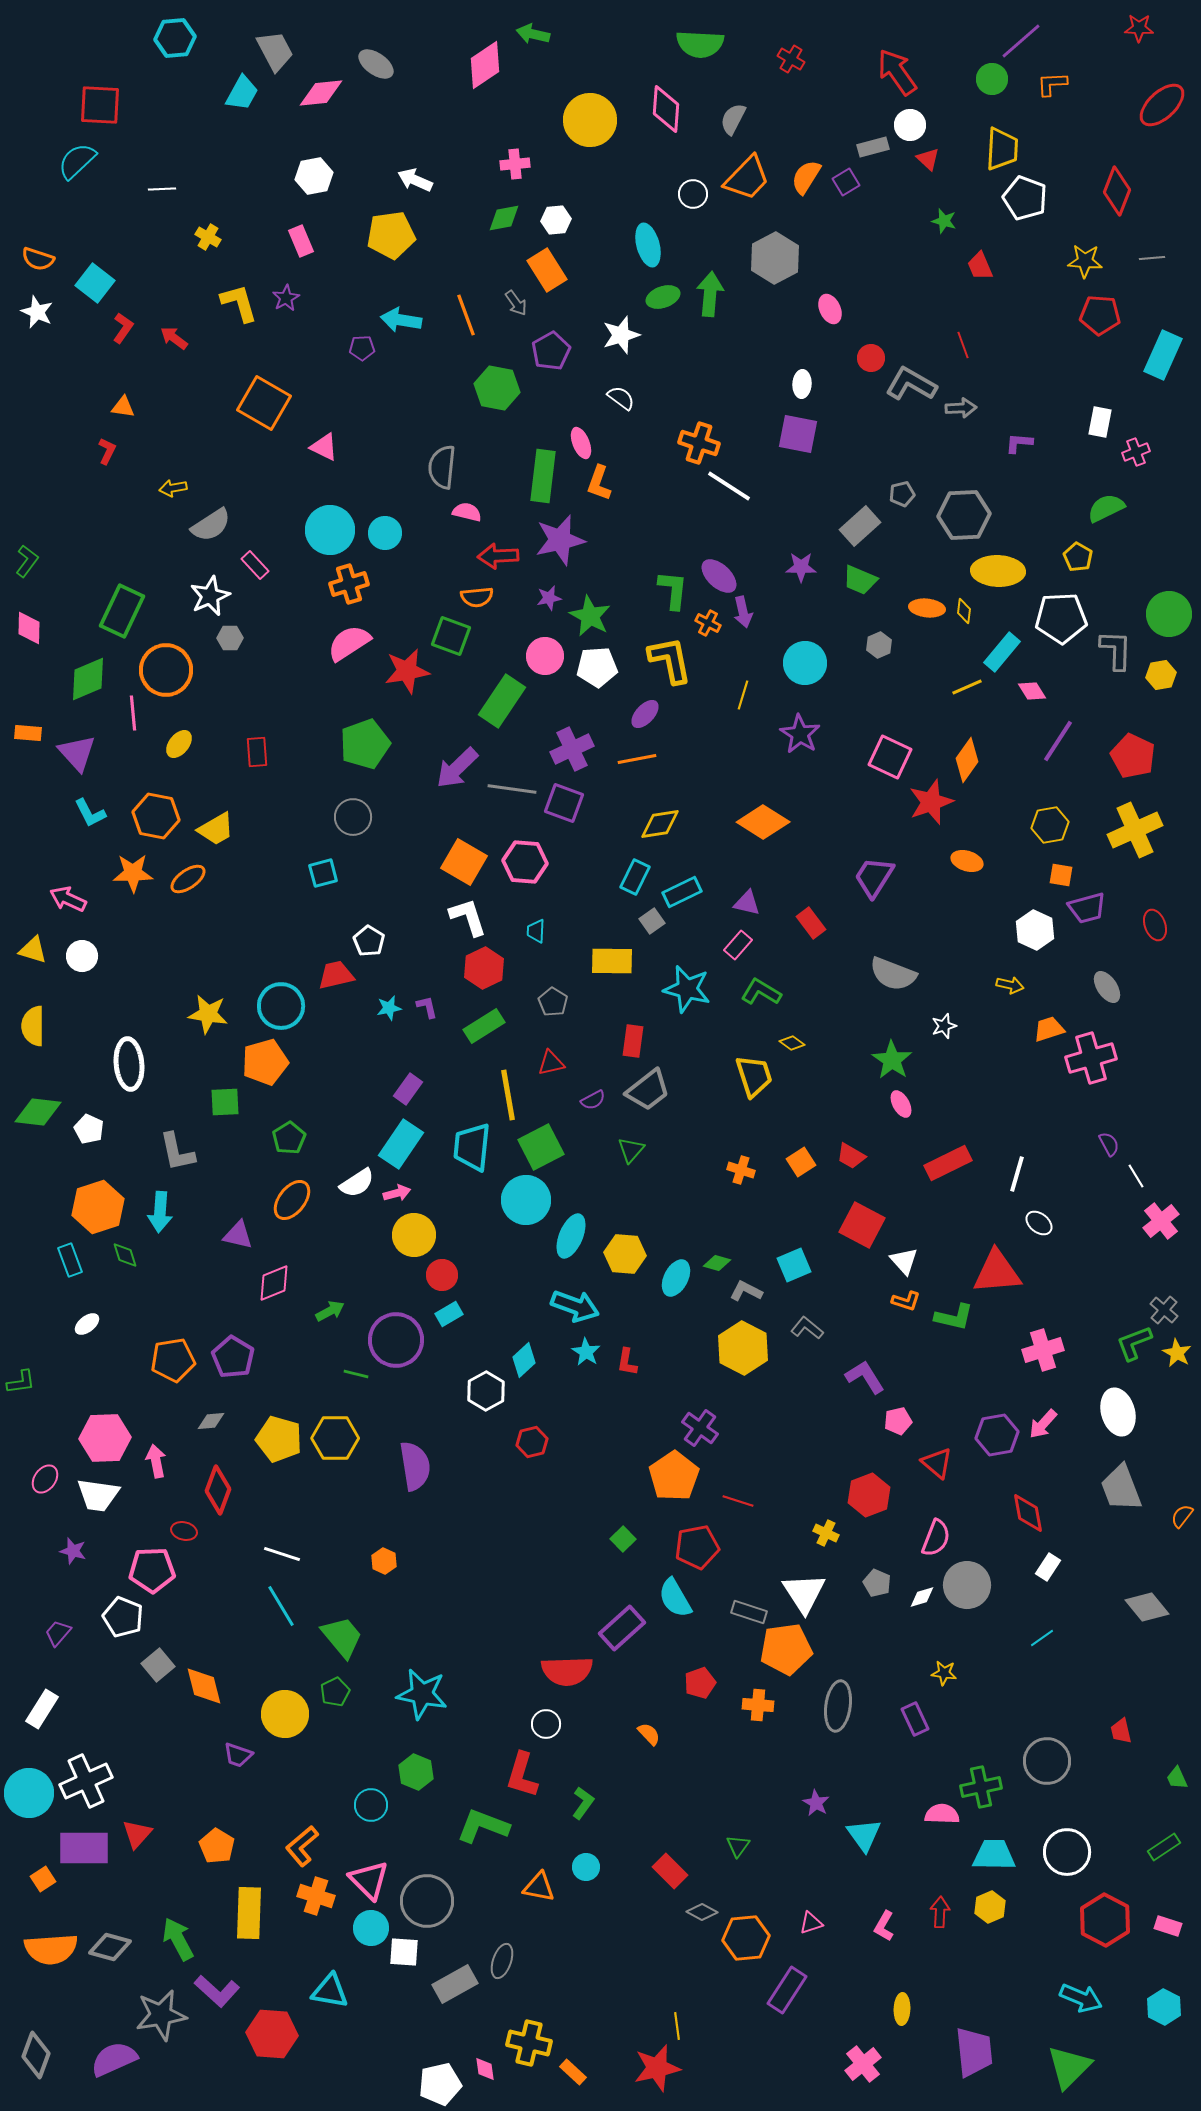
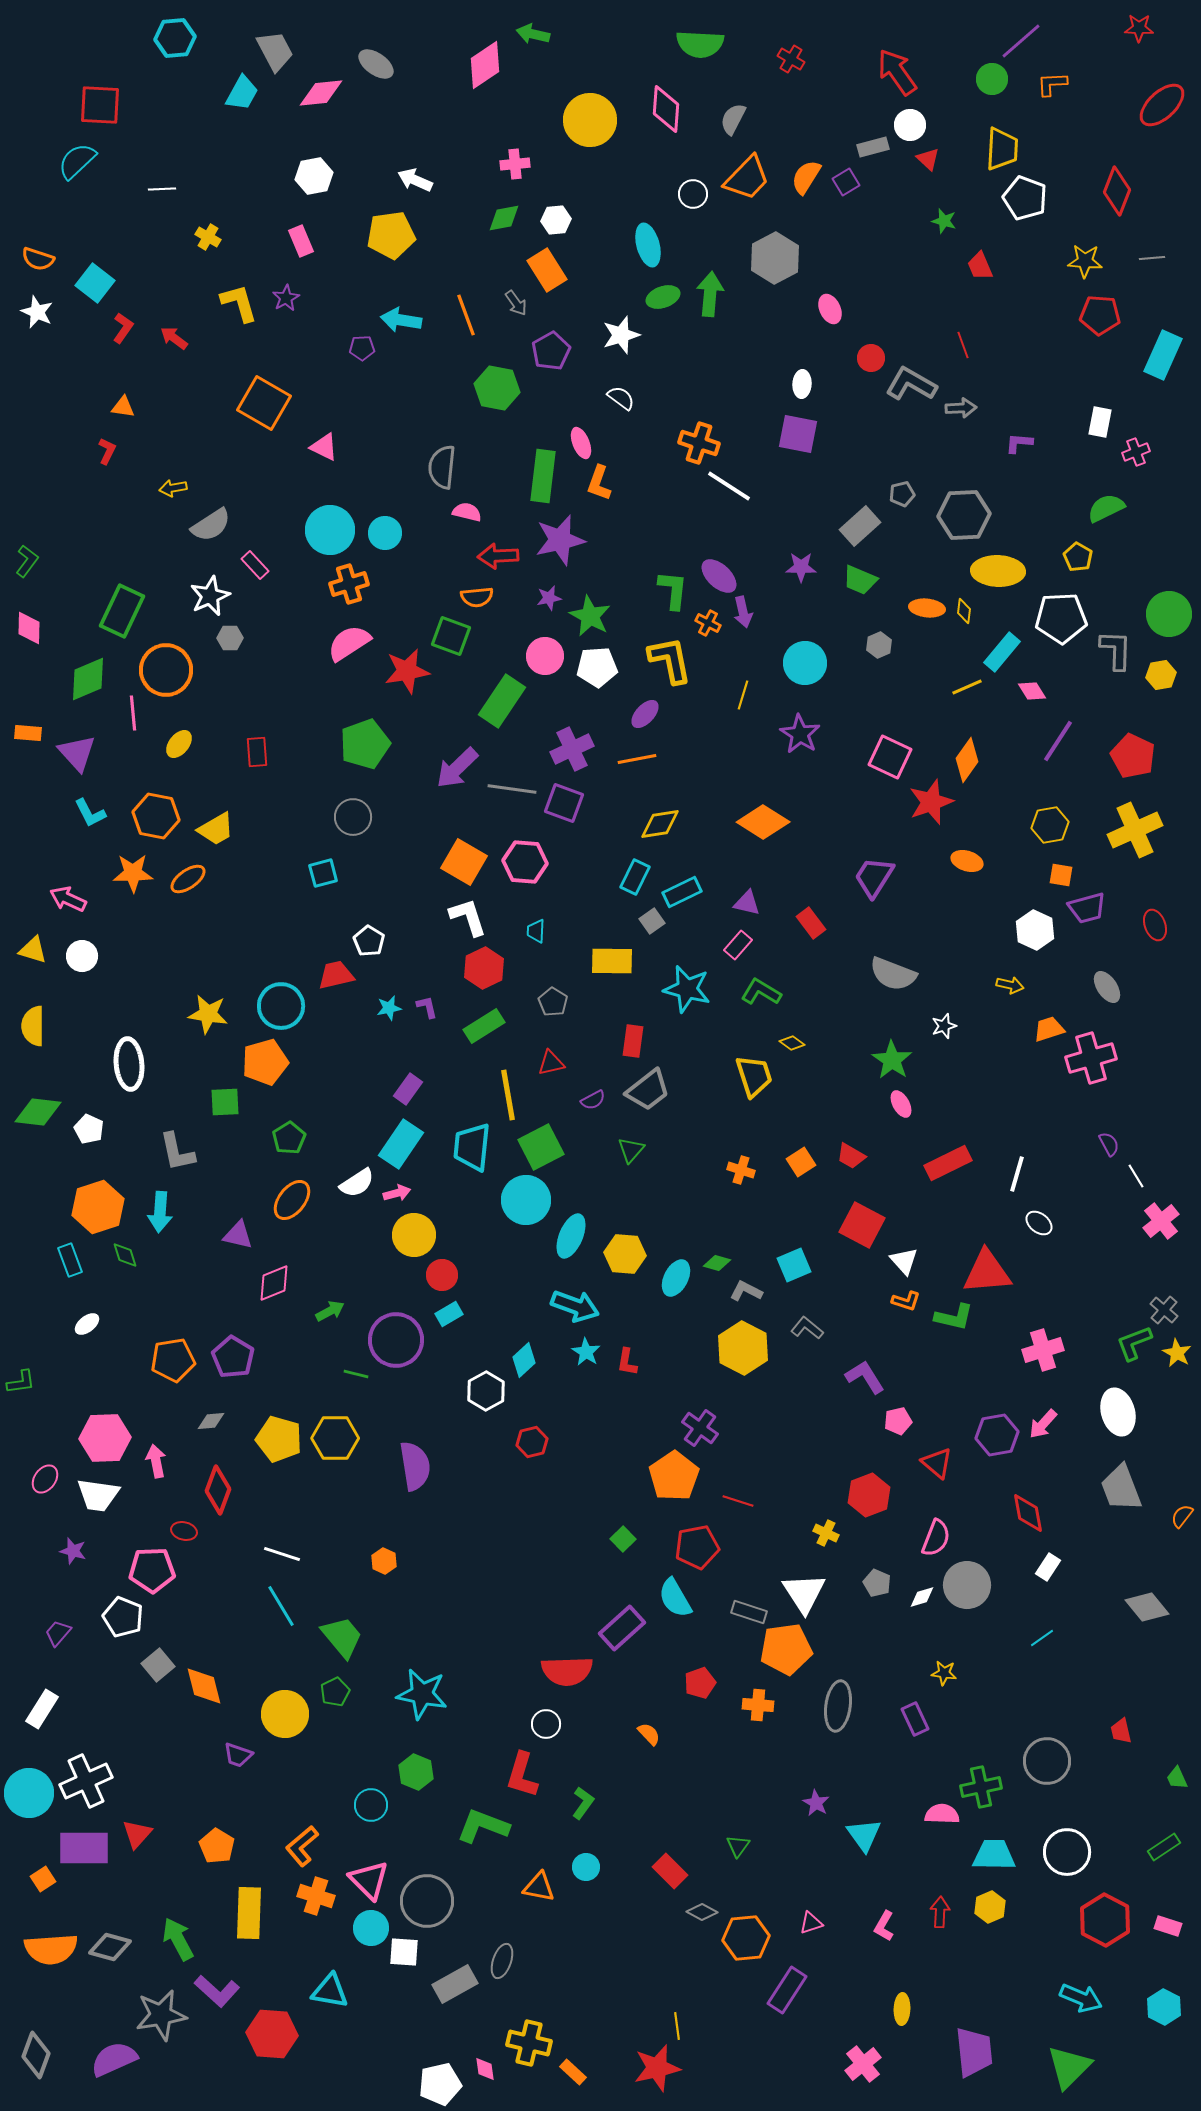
red triangle at (997, 1272): moved 10 px left
